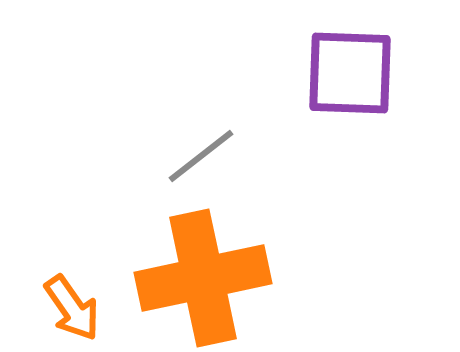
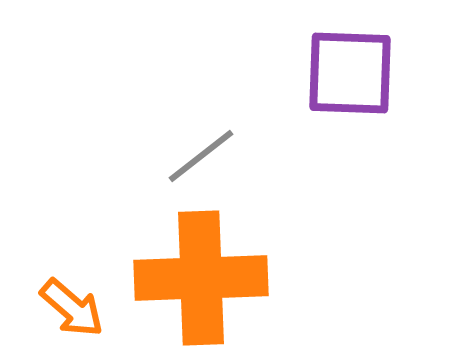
orange cross: moved 2 px left; rotated 10 degrees clockwise
orange arrow: rotated 14 degrees counterclockwise
